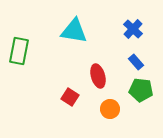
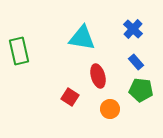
cyan triangle: moved 8 px right, 7 px down
green rectangle: rotated 24 degrees counterclockwise
